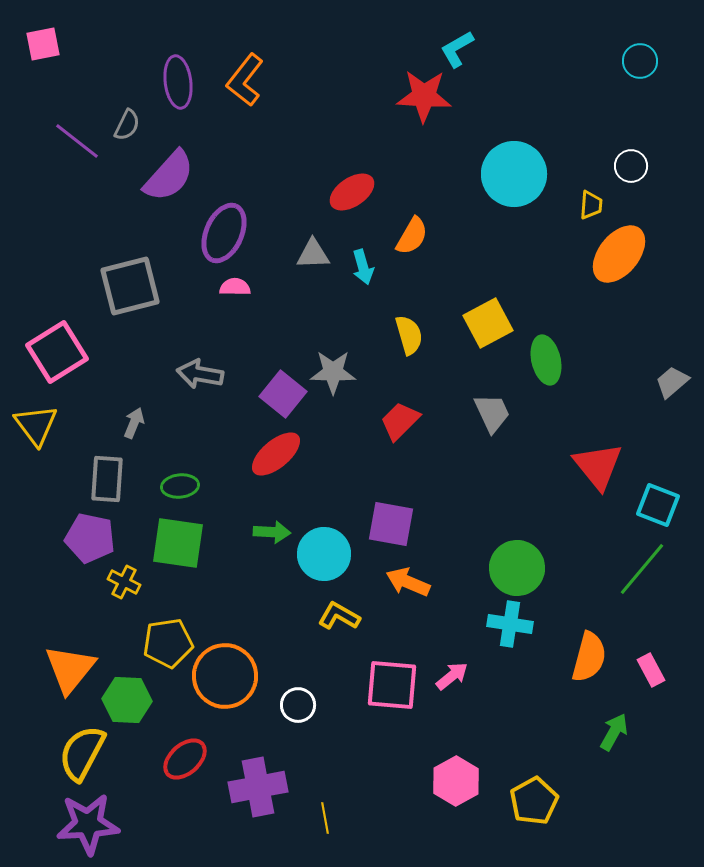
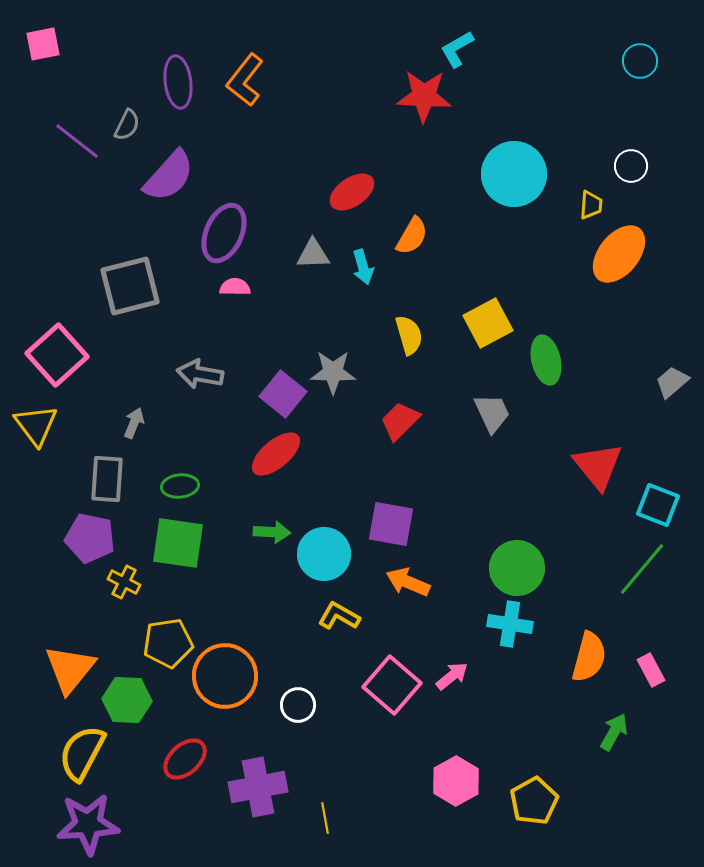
pink square at (57, 352): moved 3 px down; rotated 10 degrees counterclockwise
pink square at (392, 685): rotated 36 degrees clockwise
